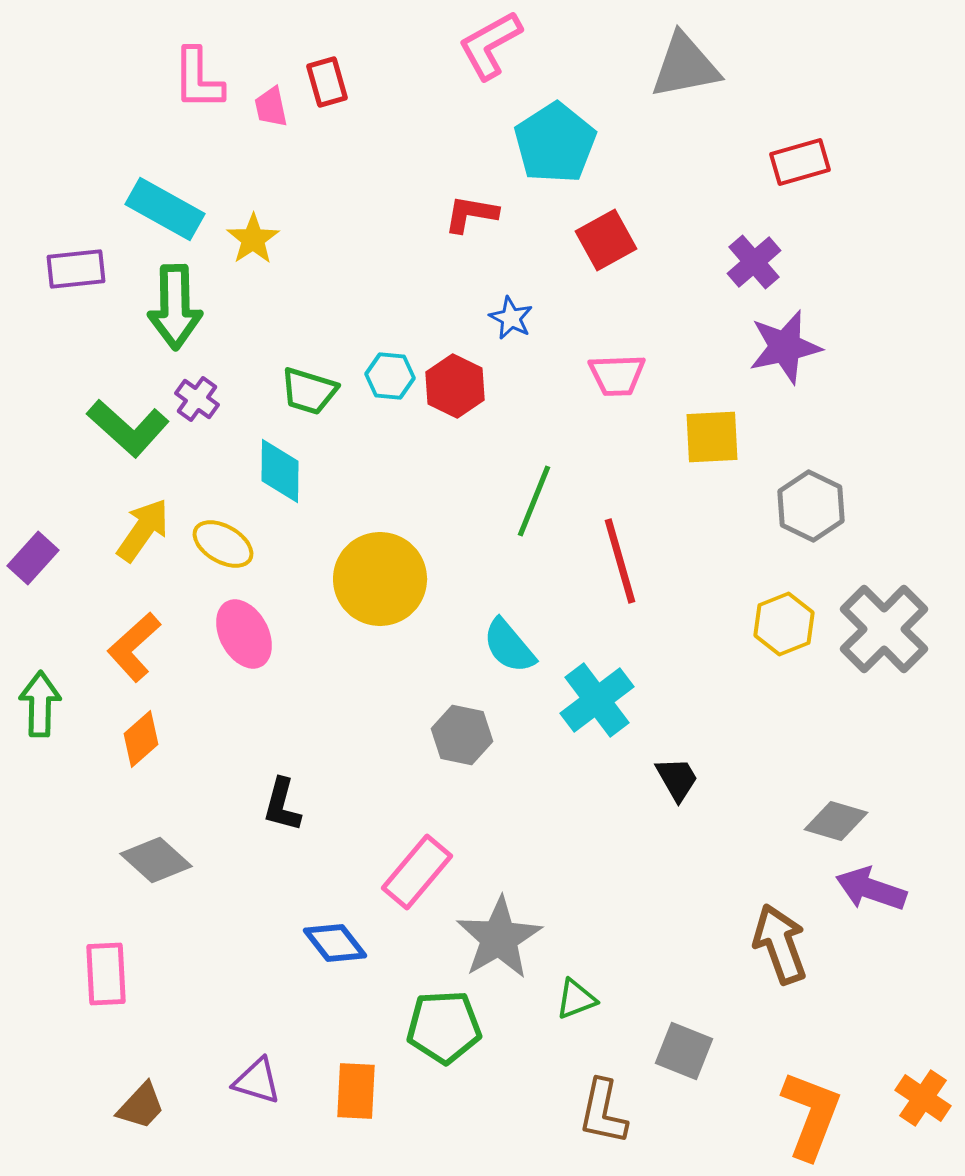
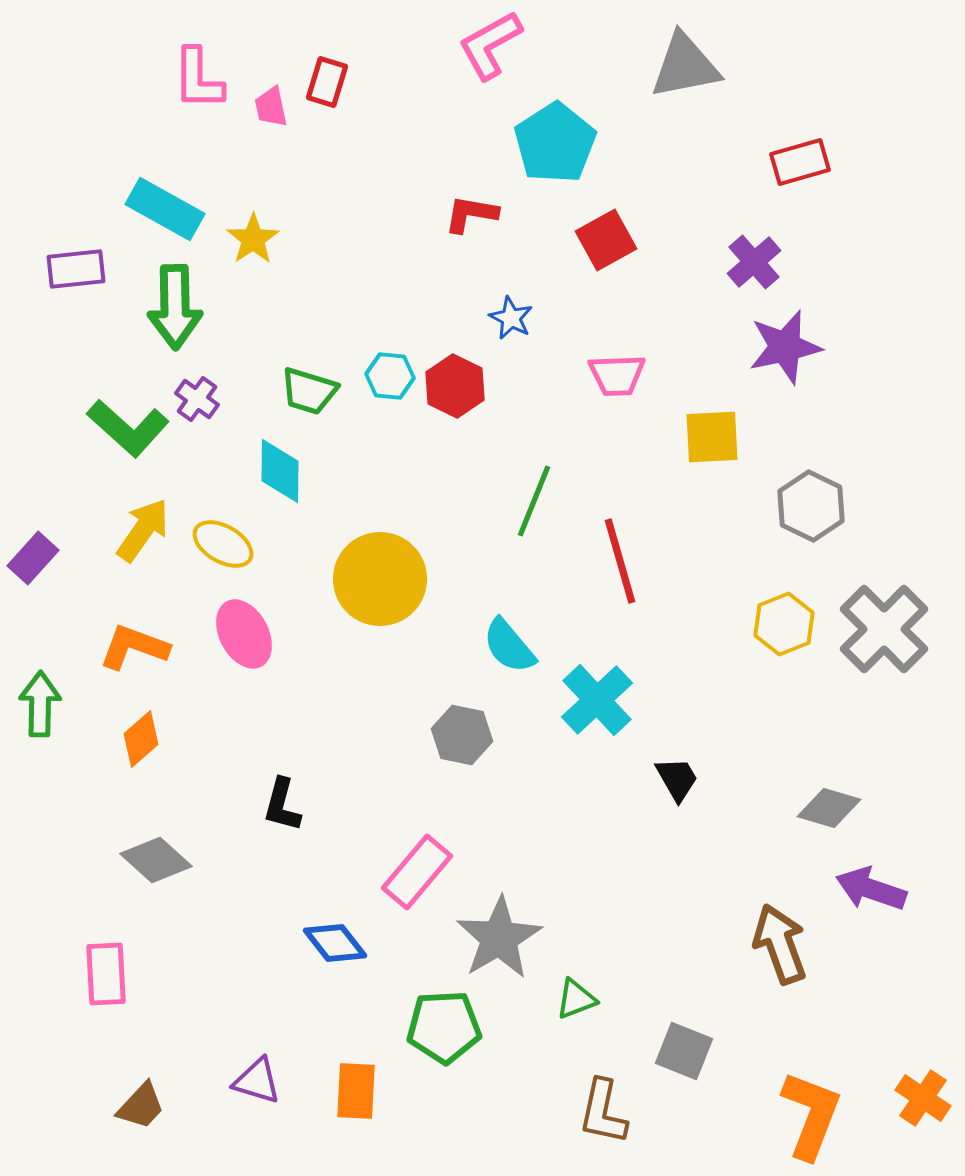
red rectangle at (327, 82): rotated 33 degrees clockwise
orange L-shape at (134, 647): rotated 62 degrees clockwise
cyan cross at (597, 700): rotated 6 degrees counterclockwise
gray diamond at (836, 821): moved 7 px left, 13 px up
